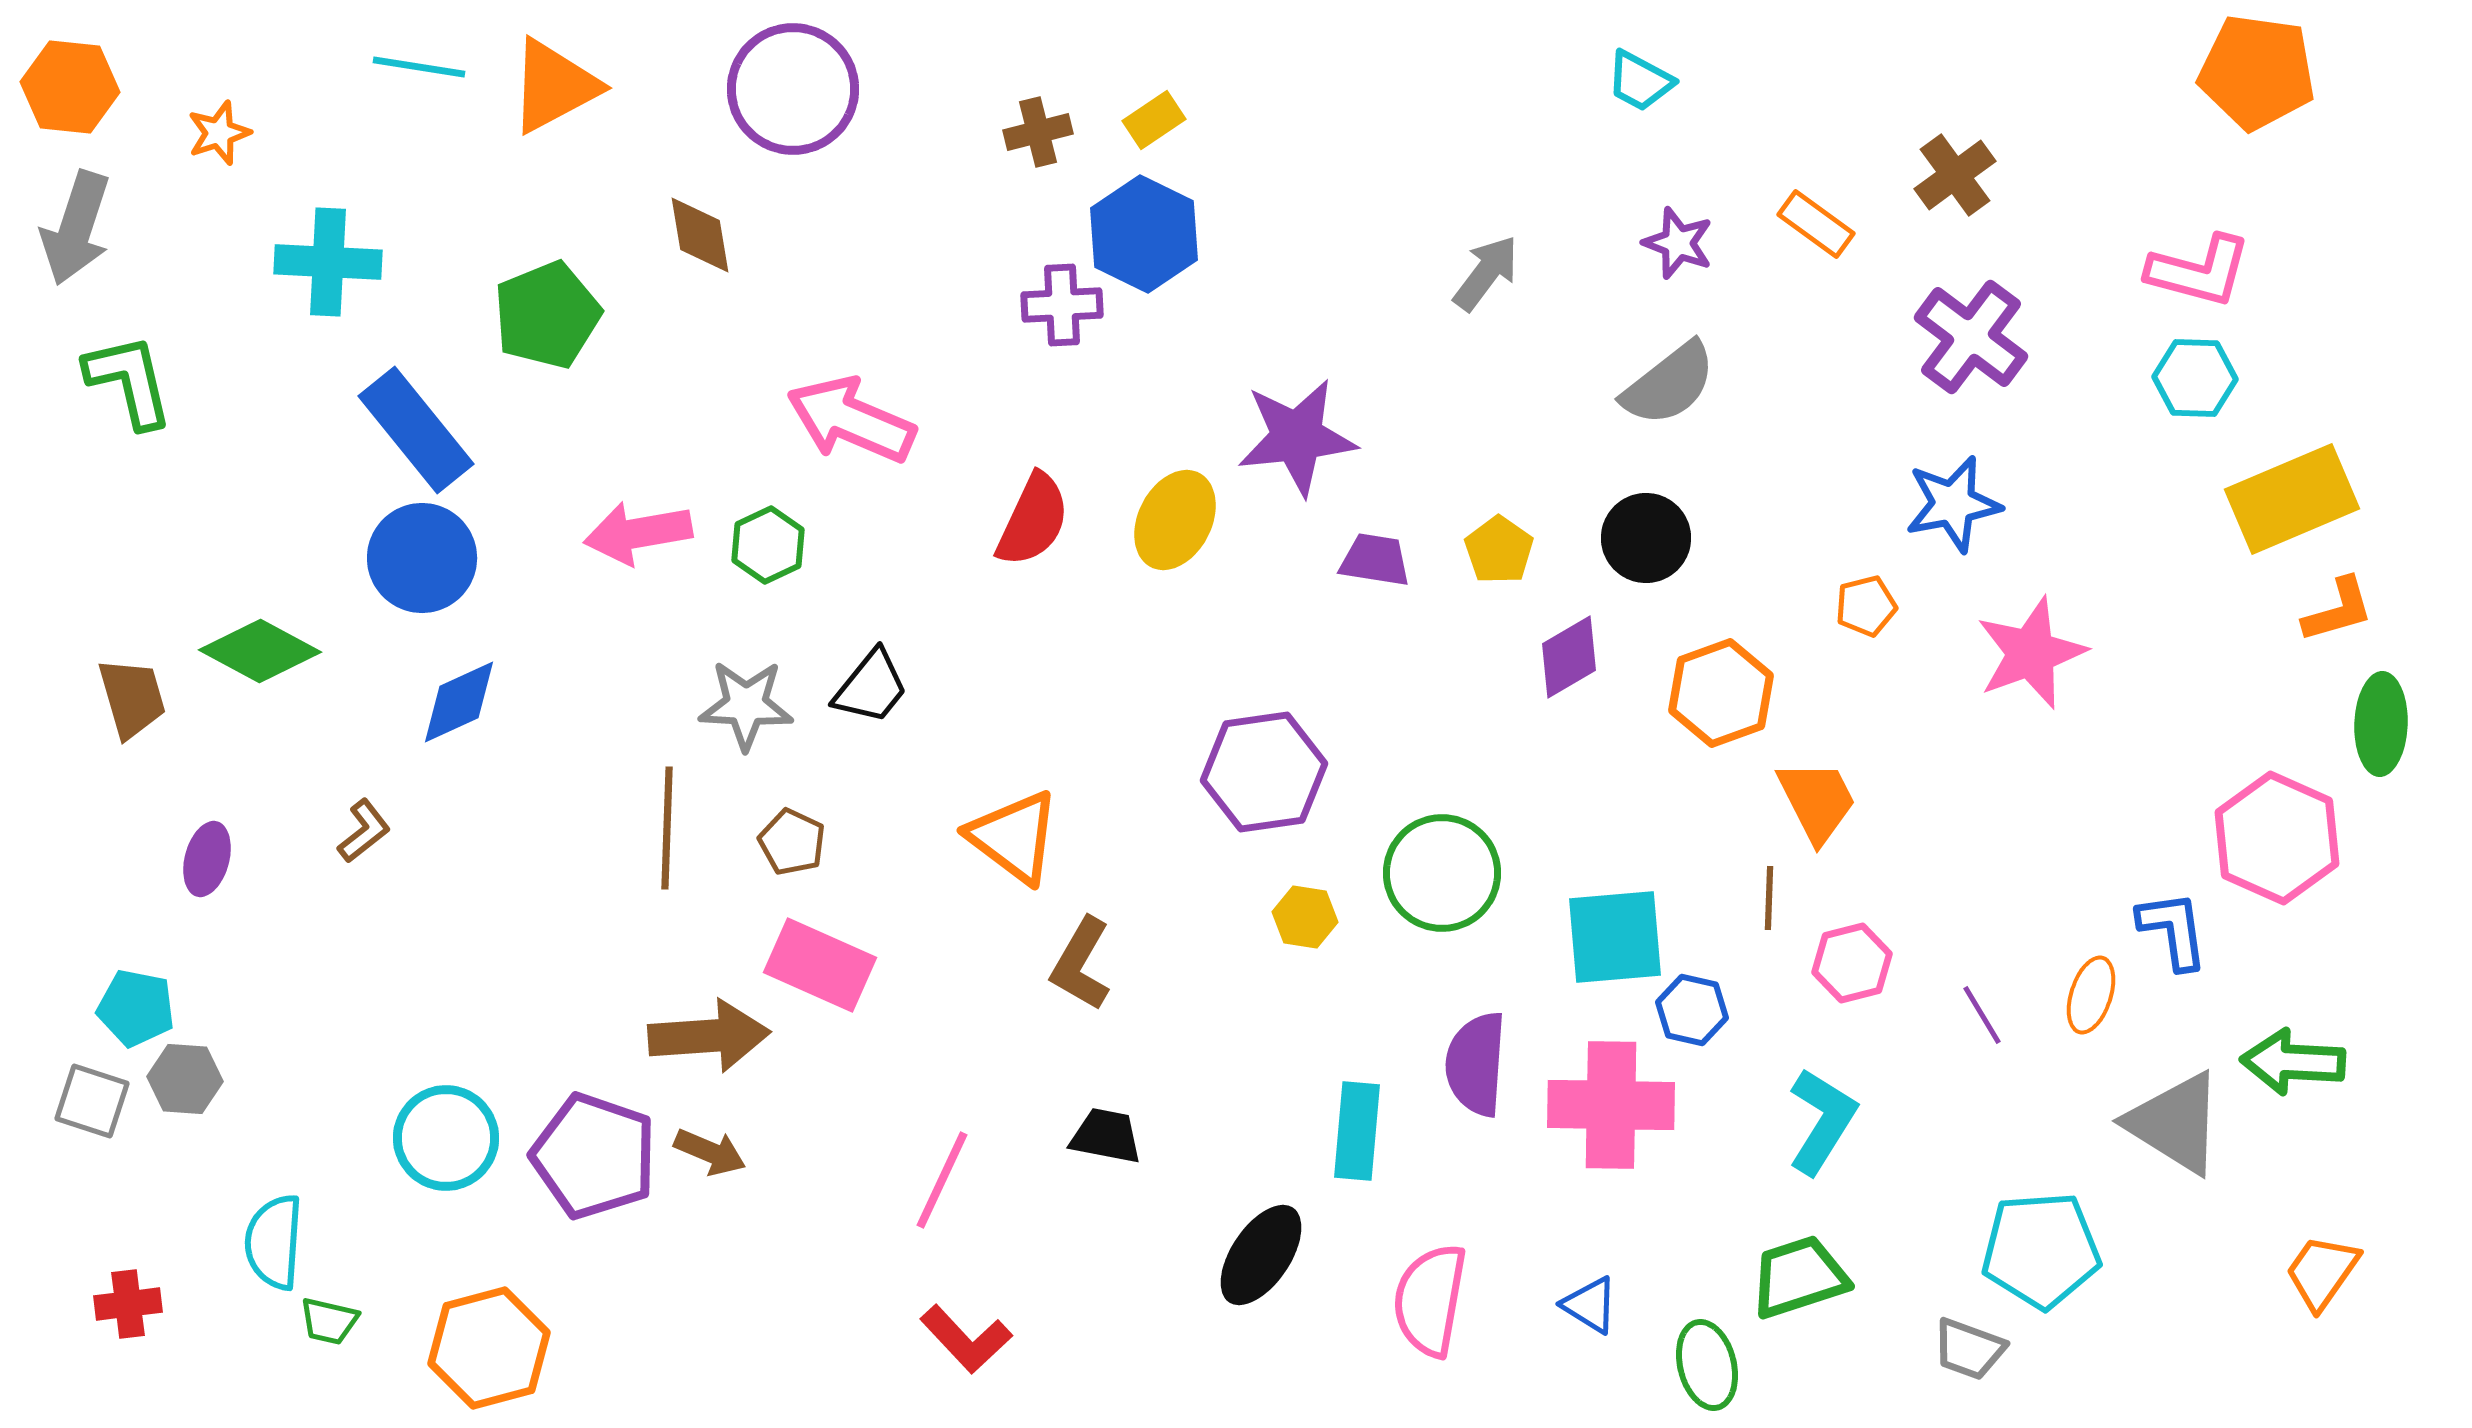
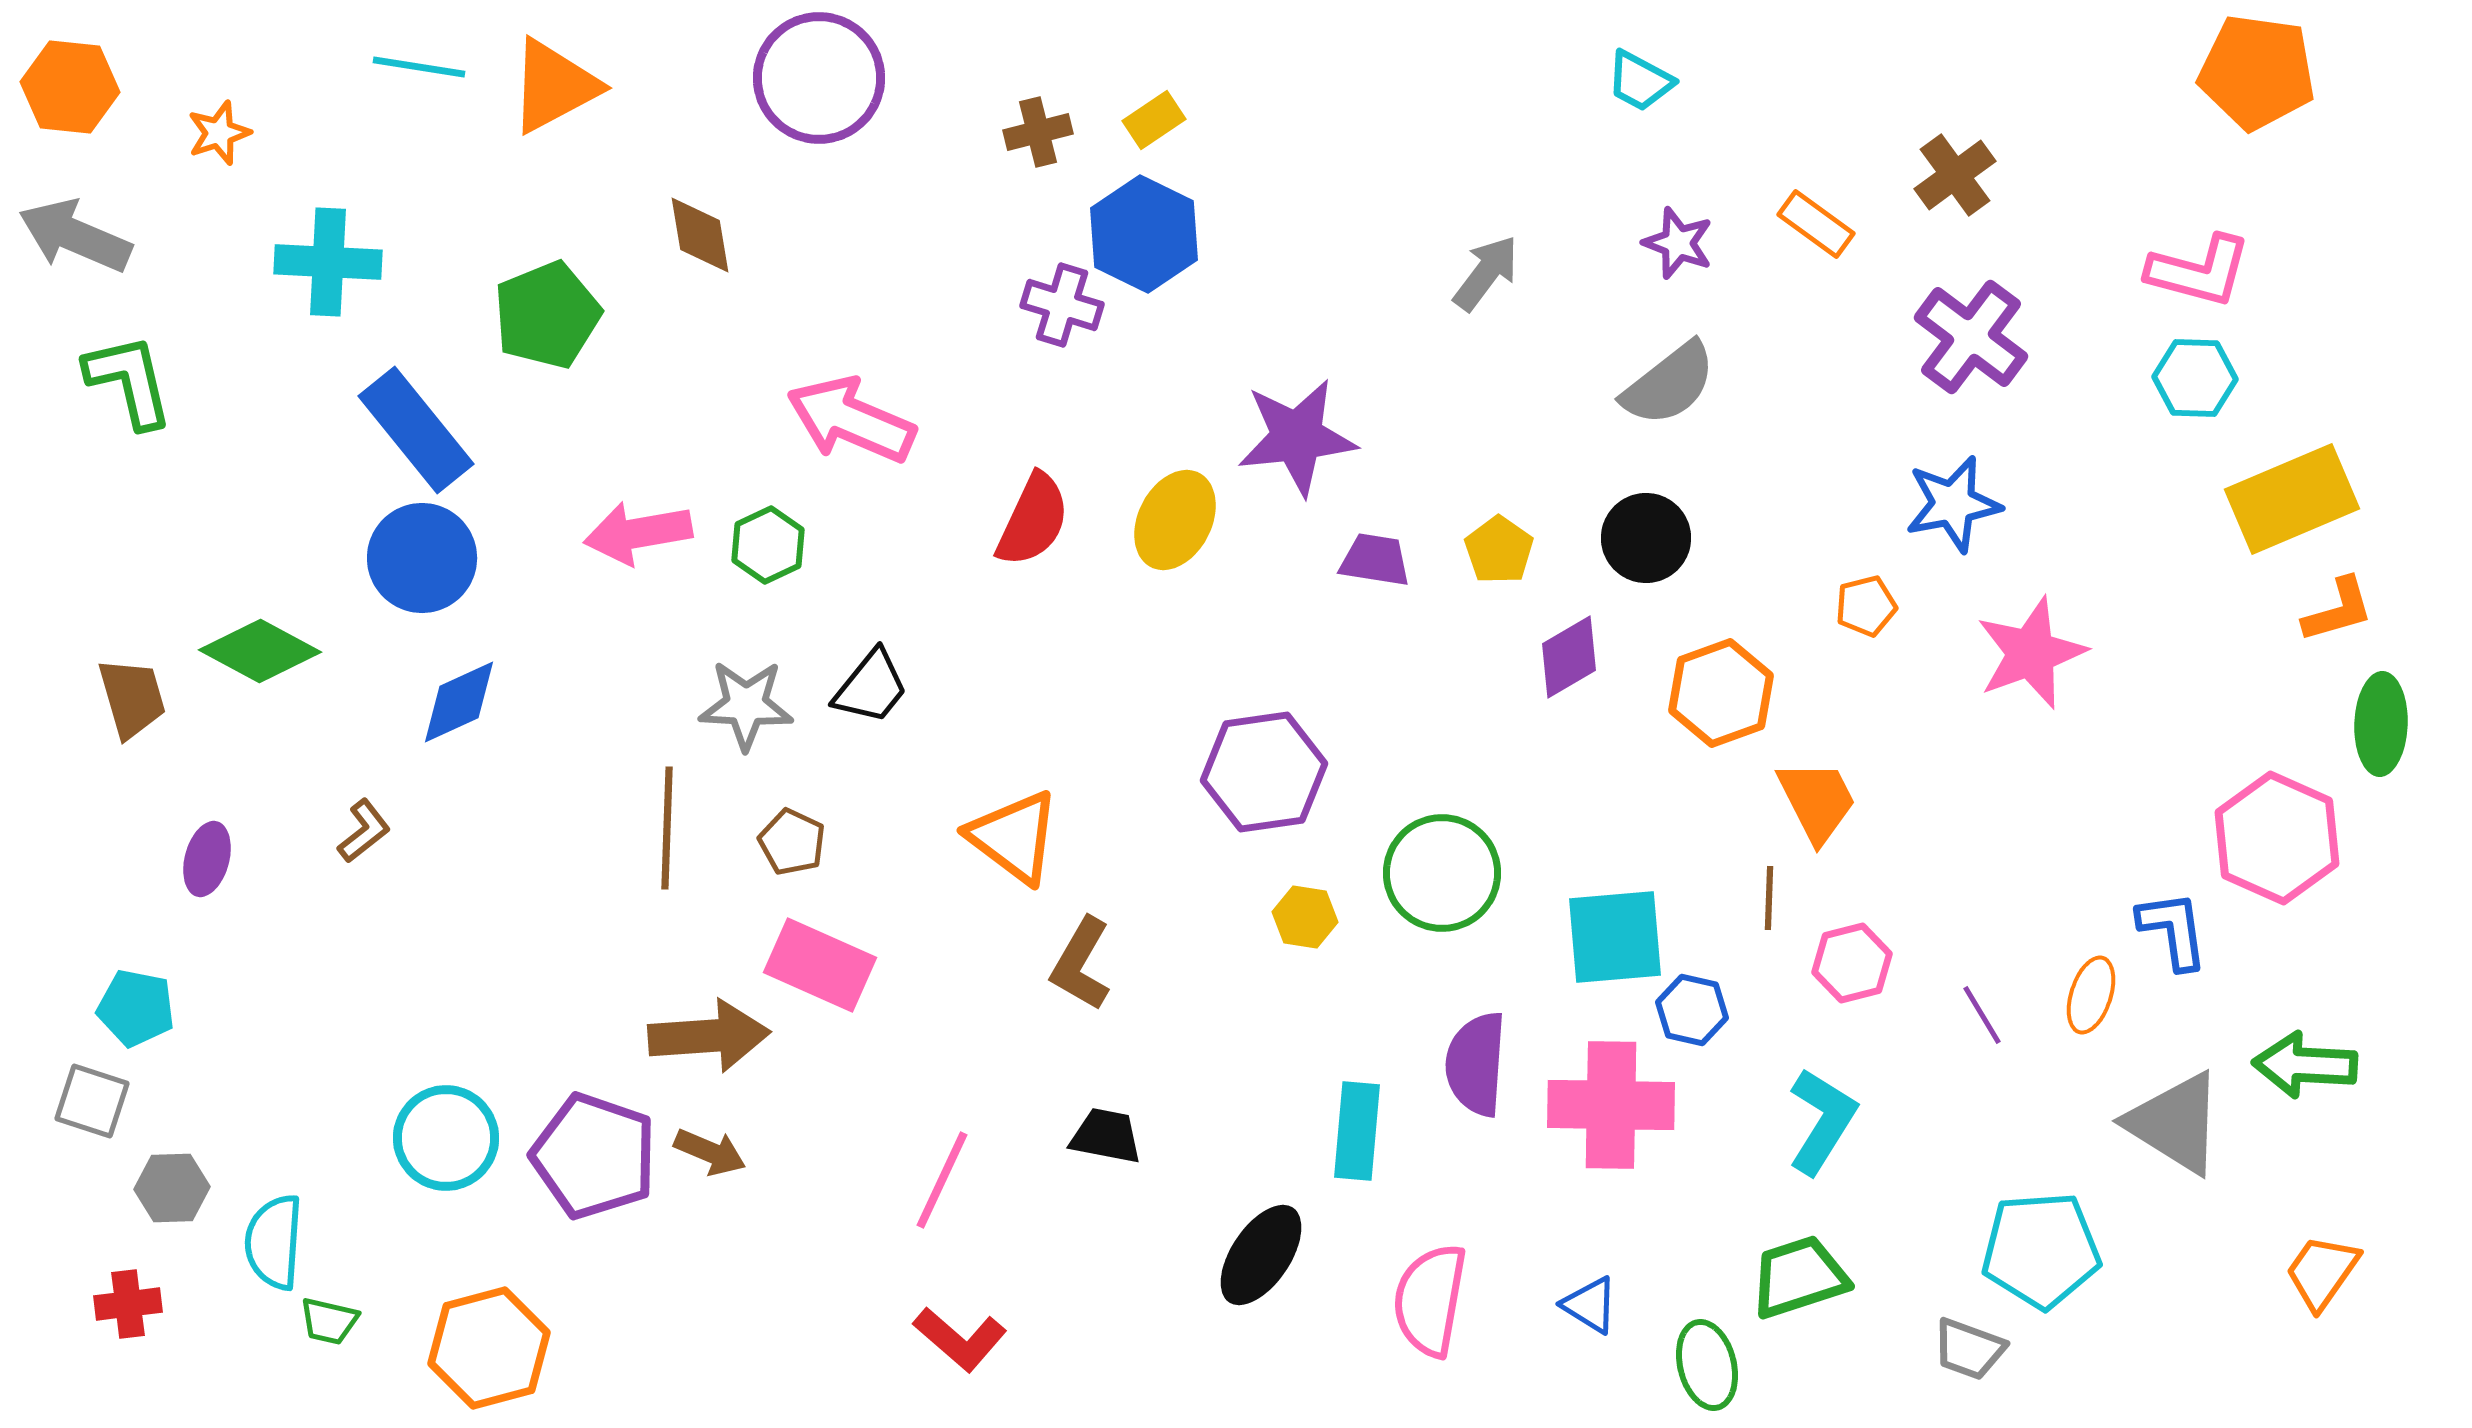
purple circle at (793, 89): moved 26 px right, 11 px up
gray arrow at (76, 228): moved 1 px left, 8 px down; rotated 95 degrees clockwise
purple cross at (1062, 305): rotated 20 degrees clockwise
green arrow at (2293, 1062): moved 12 px right, 3 px down
gray hexagon at (185, 1079): moved 13 px left, 109 px down; rotated 6 degrees counterclockwise
red L-shape at (966, 1339): moved 6 px left; rotated 6 degrees counterclockwise
